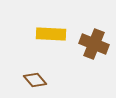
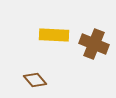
yellow rectangle: moved 3 px right, 1 px down
